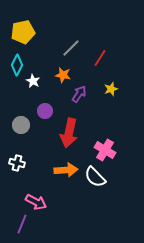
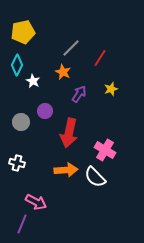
orange star: moved 3 px up; rotated 14 degrees clockwise
gray circle: moved 3 px up
